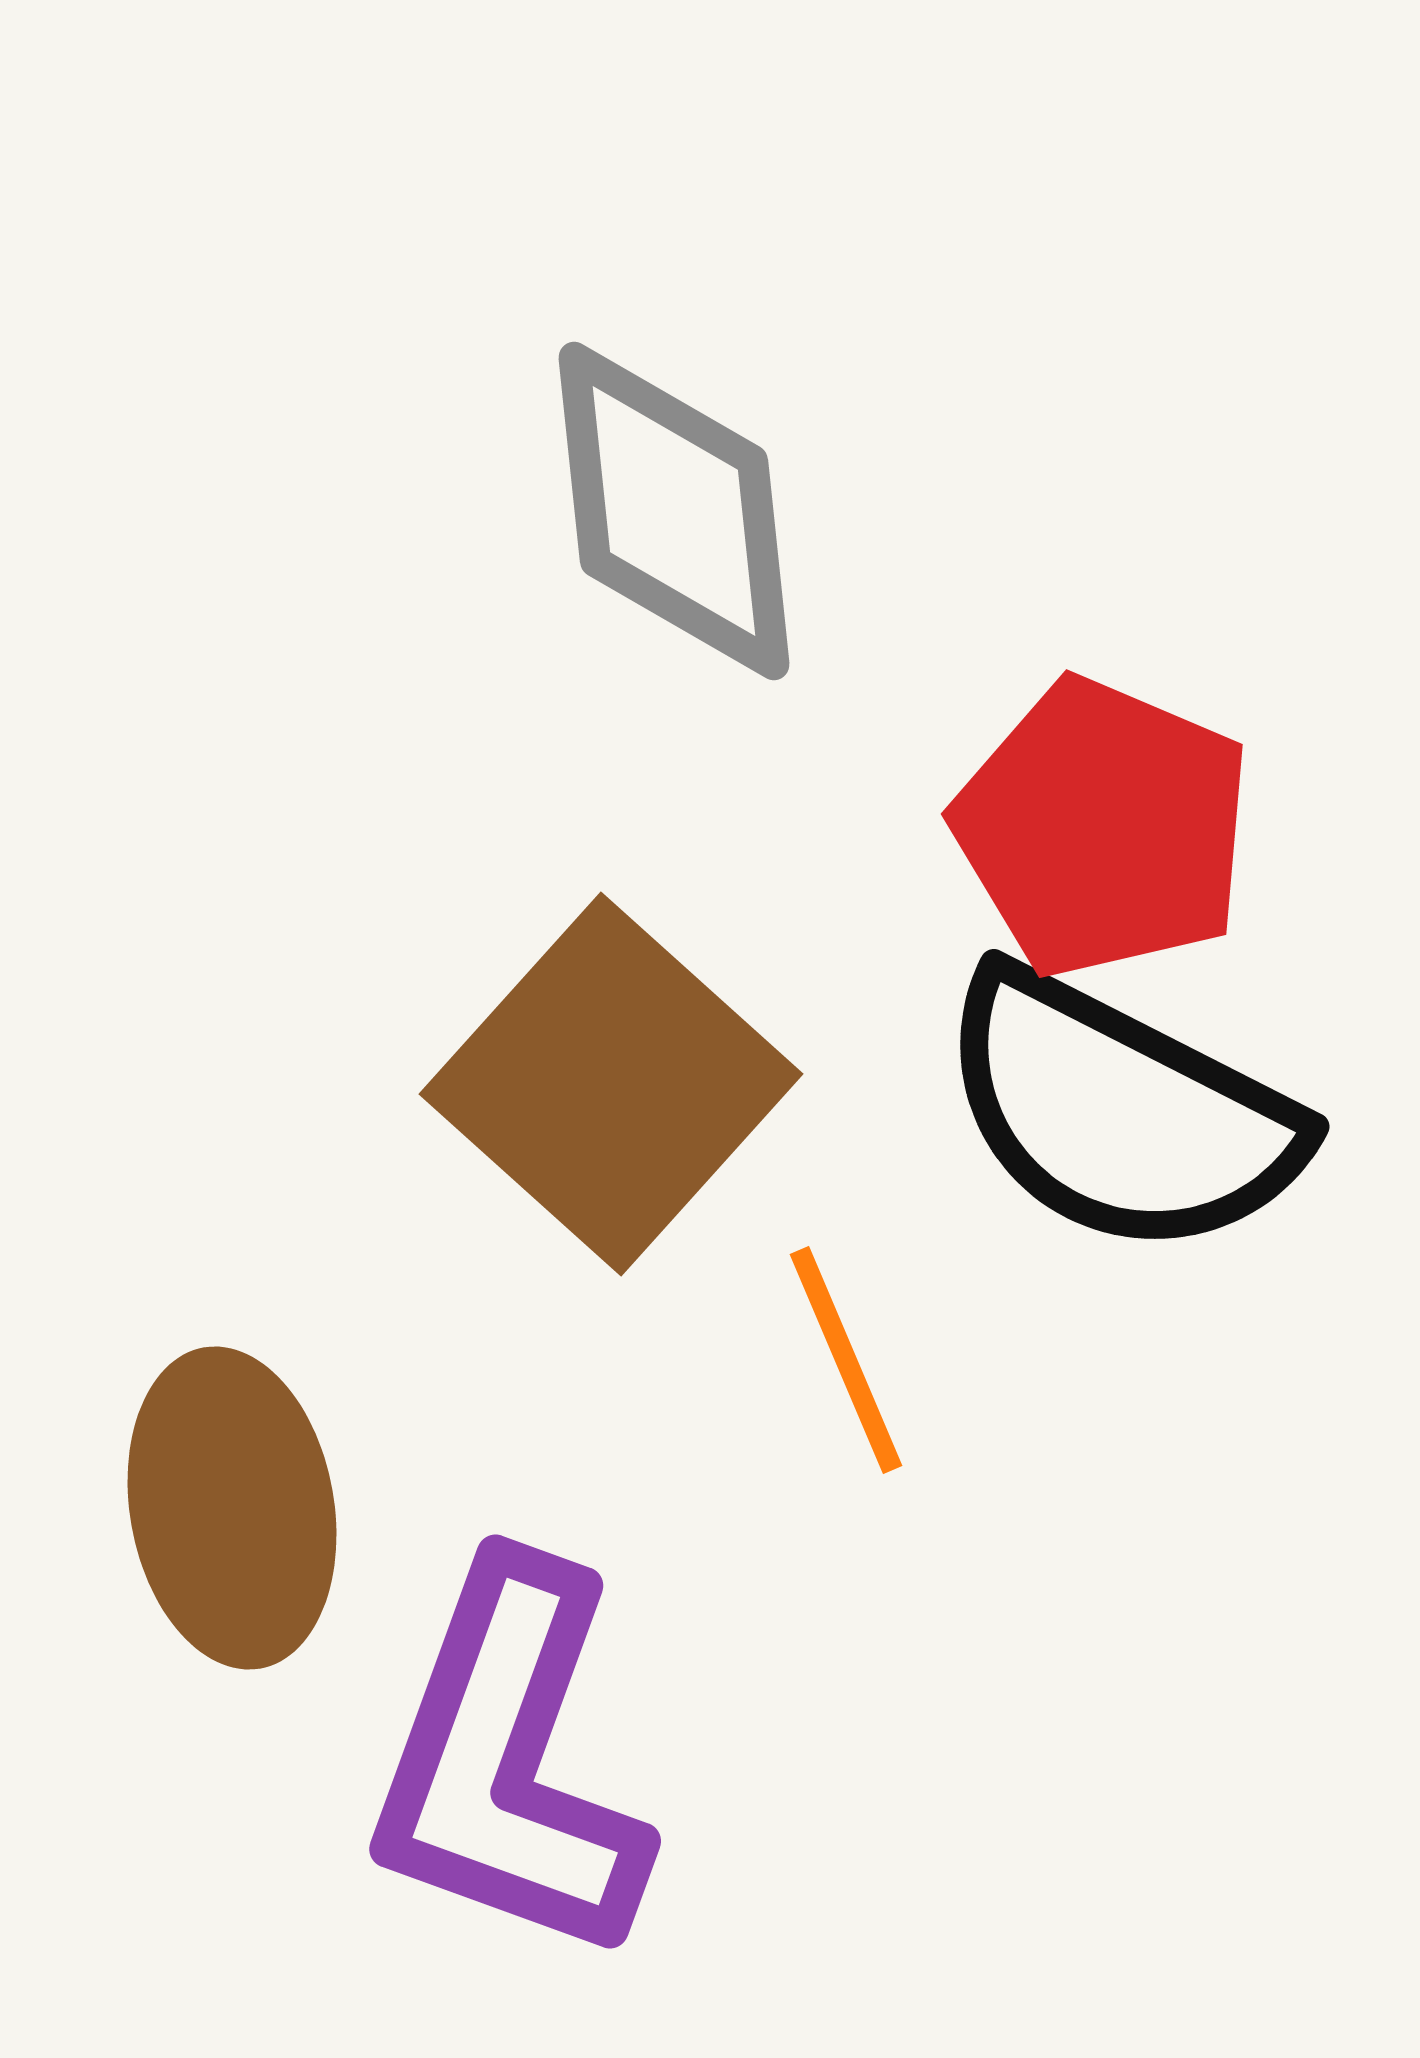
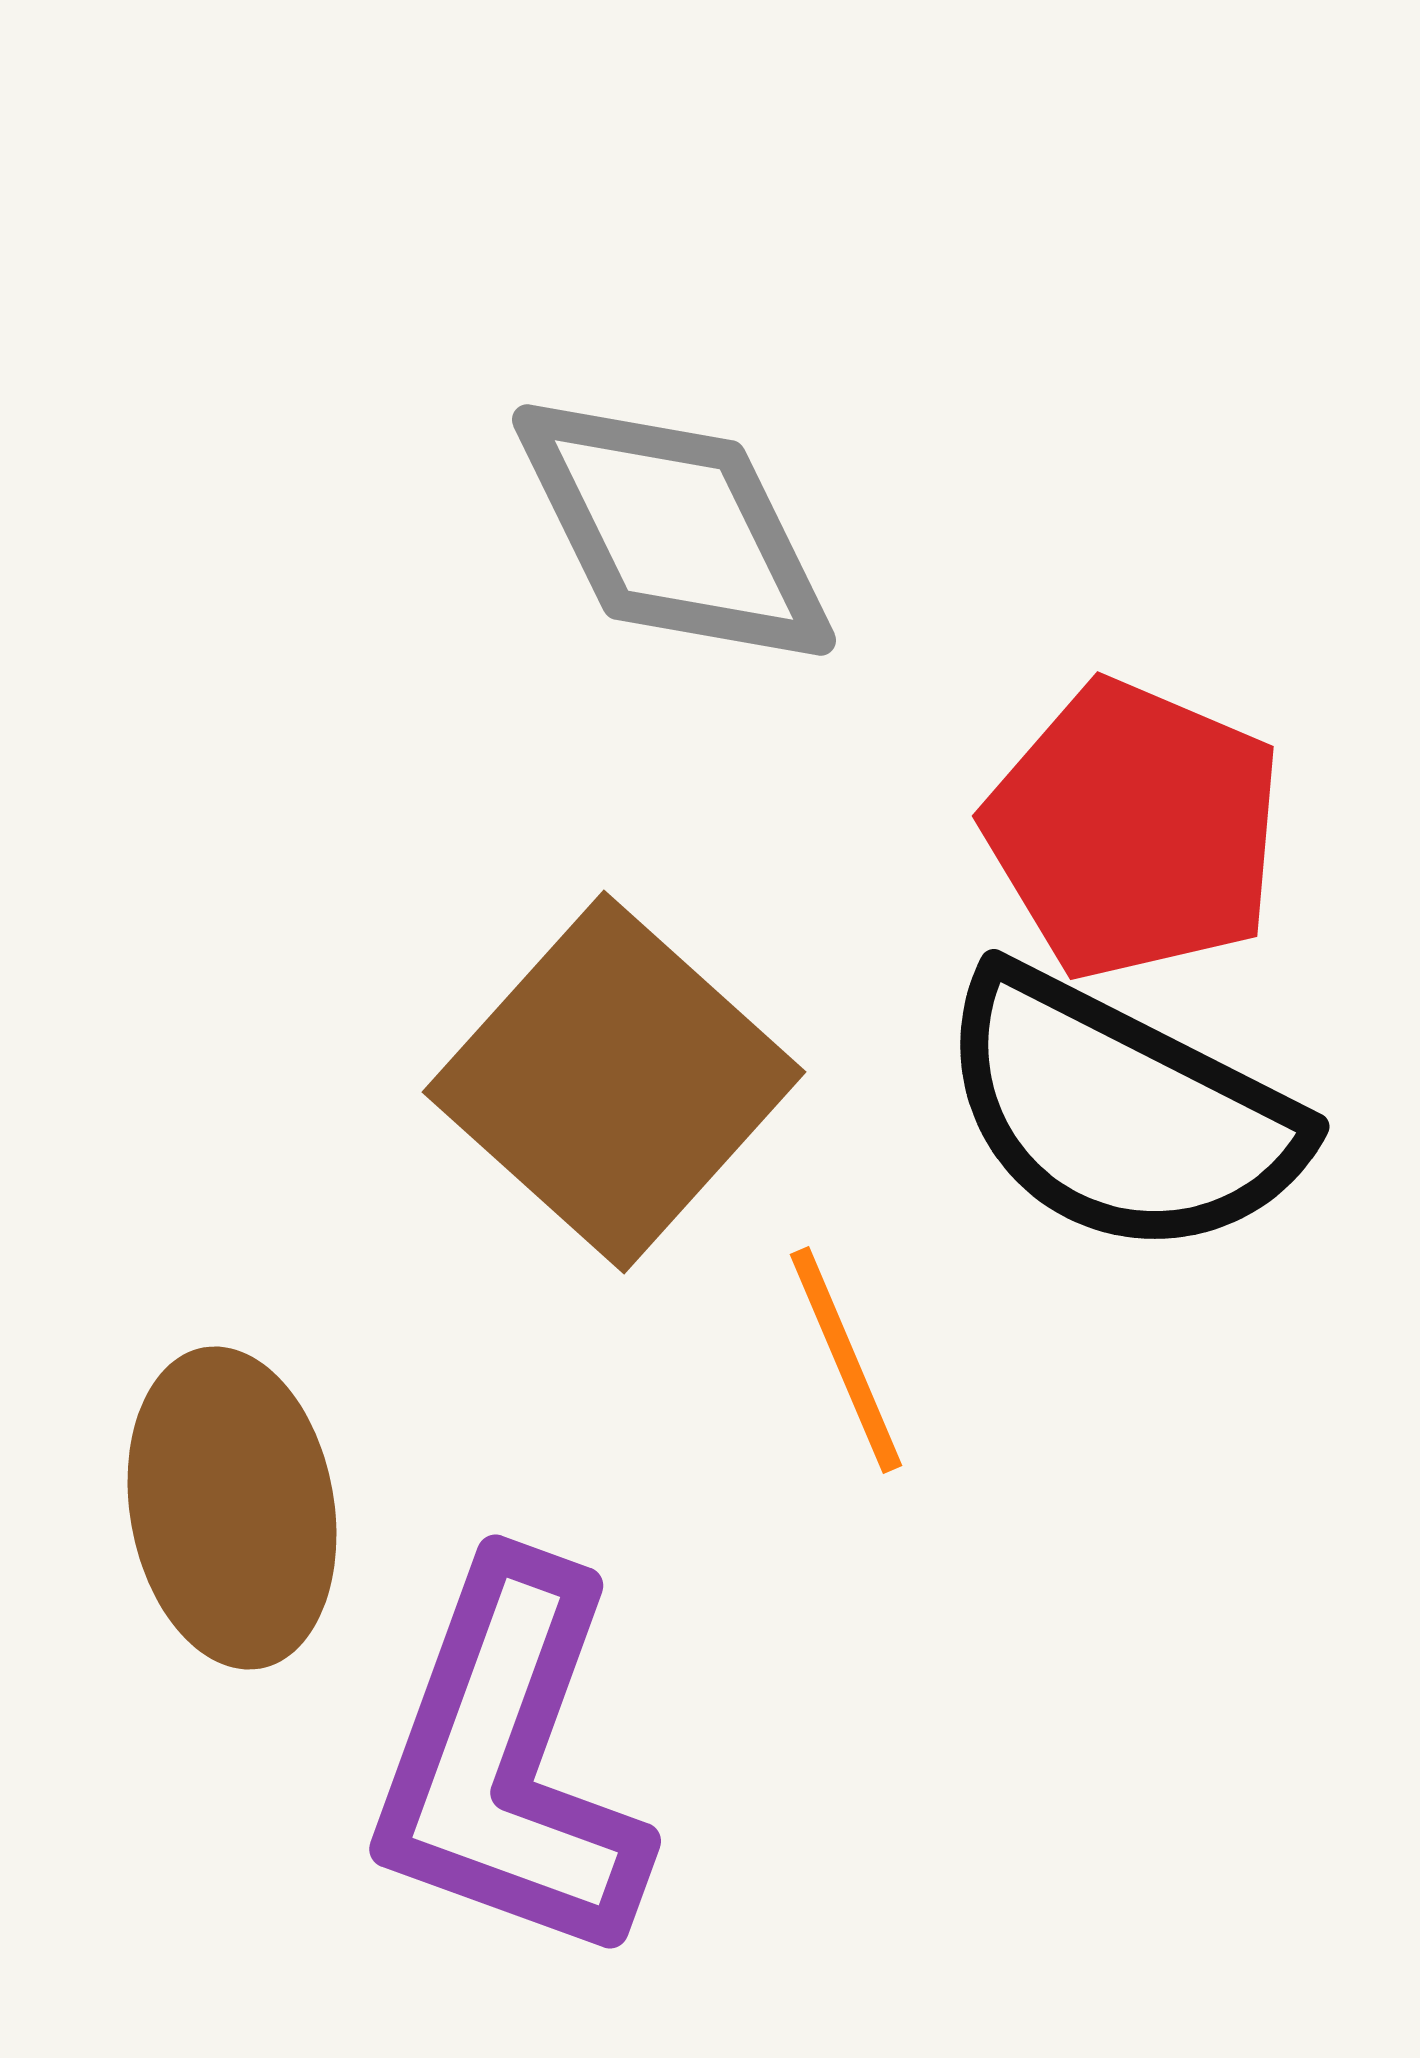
gray diamond: moved 19 px down; rotated 20 degrees counterclockwise
red pentagon: moved 31 px right, 2 px down
brown square: moved 3 px right, 2 px up
